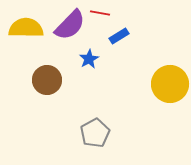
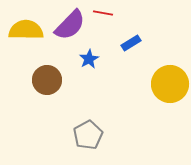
red line: moved 3 px right
yellow semicircle: moved 2 px down
blue rectangle: moved 12 px right, 7 px down
gray pentagon: moved 7 px left, 2 px down
